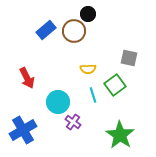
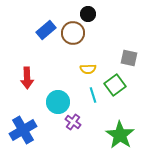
brown circle: moved 1 px left, 2 px down
red arrow: rotated 25 degrees clockwise
